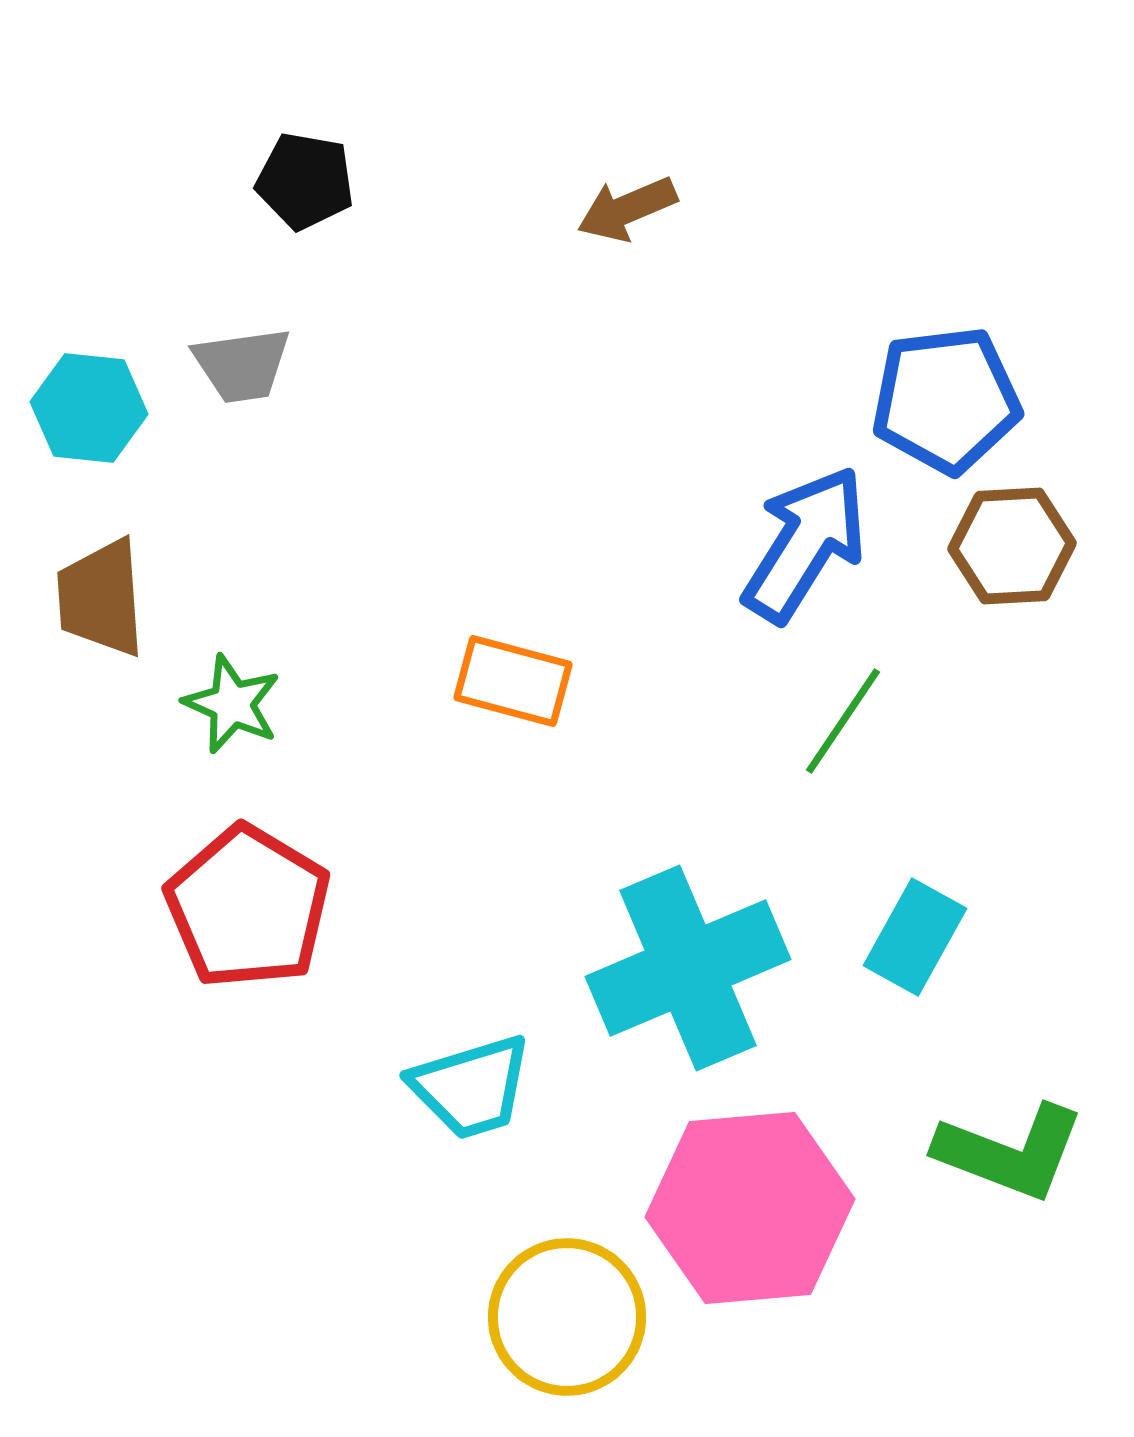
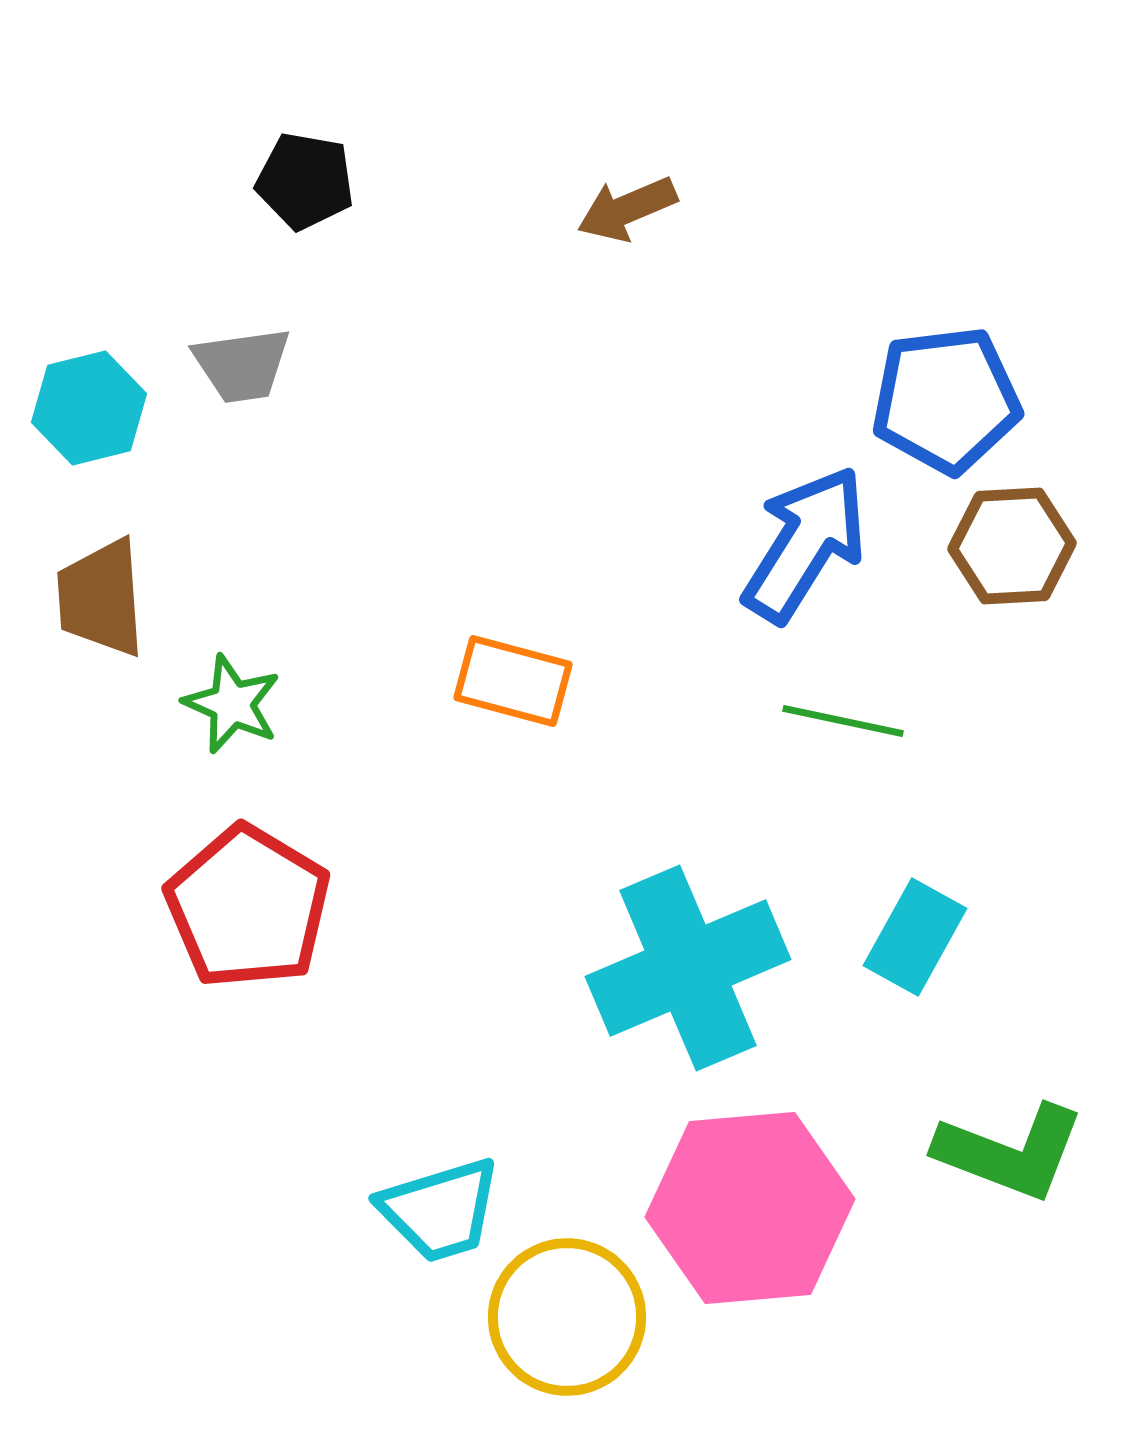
cyan hexagon: rotated 20 degrees counterclockwise
green line: rotated 68 degrees clockwise
cyan trapezoid: moved 31 px left, 123 px down
